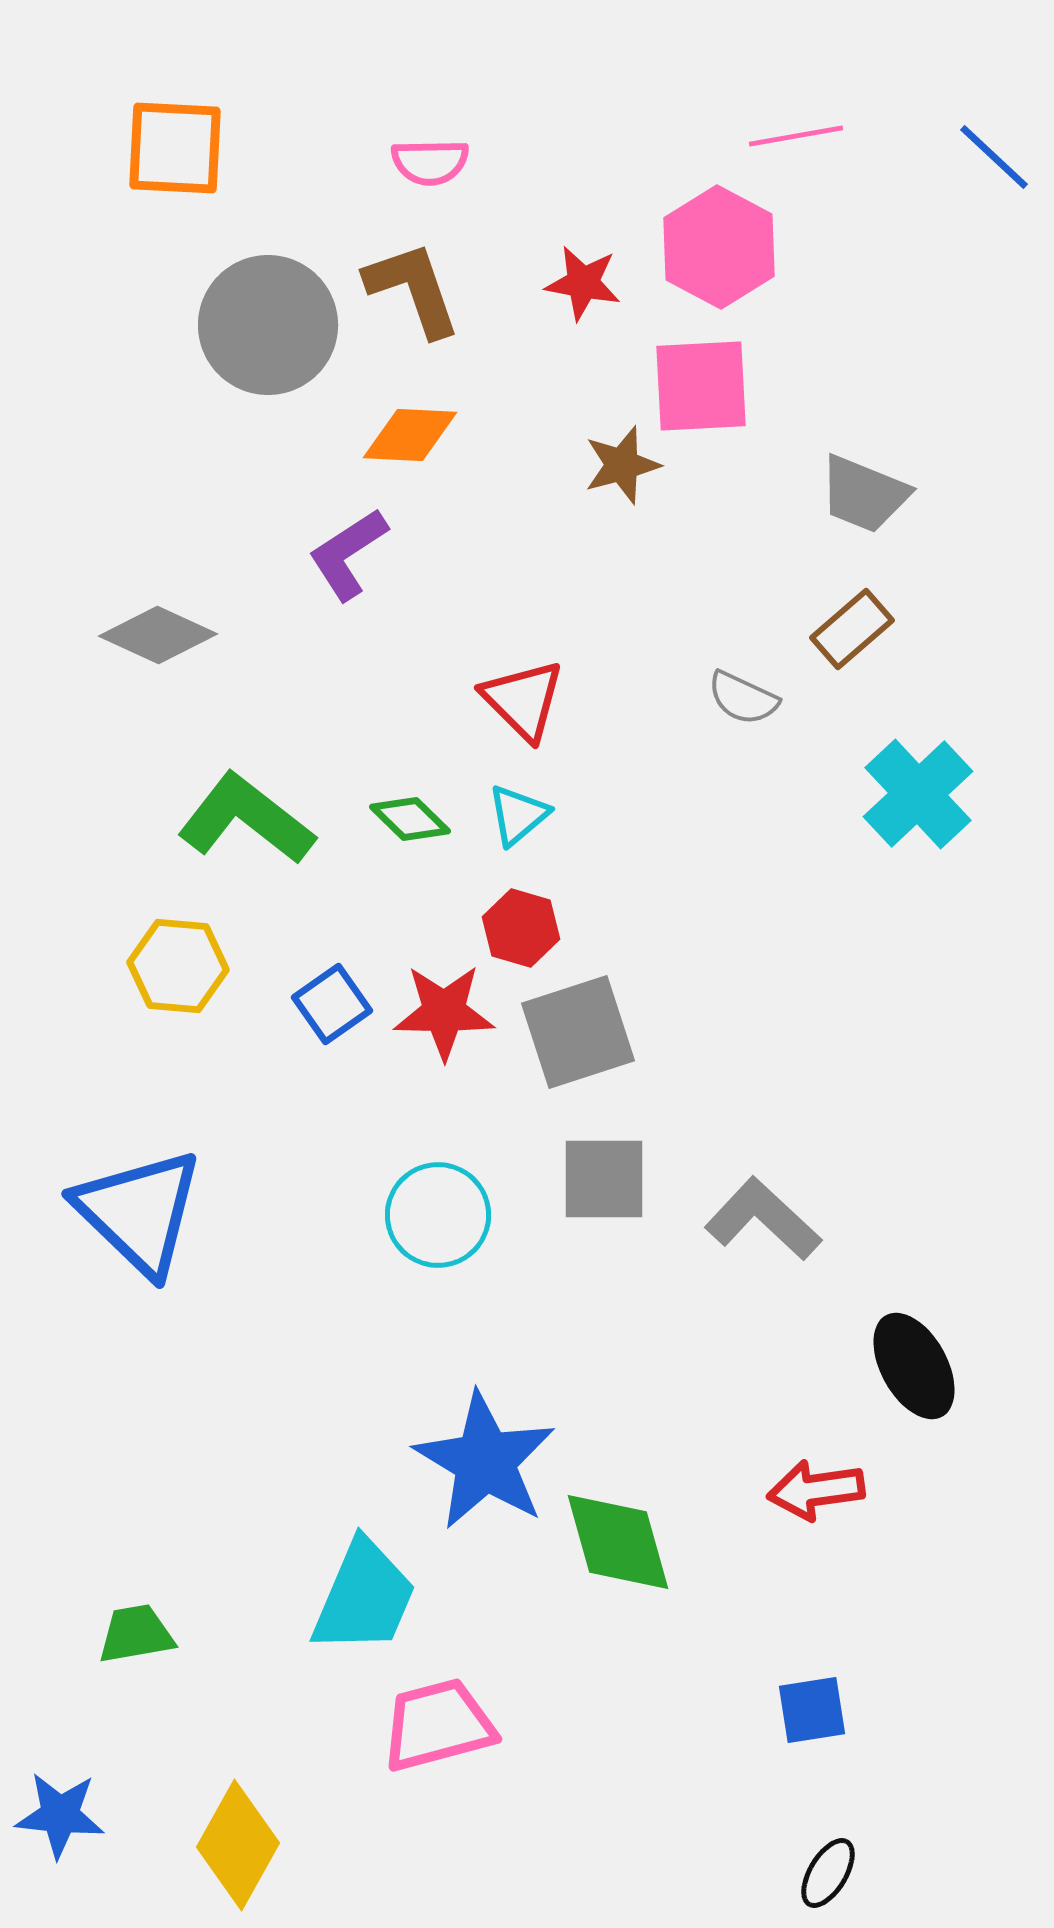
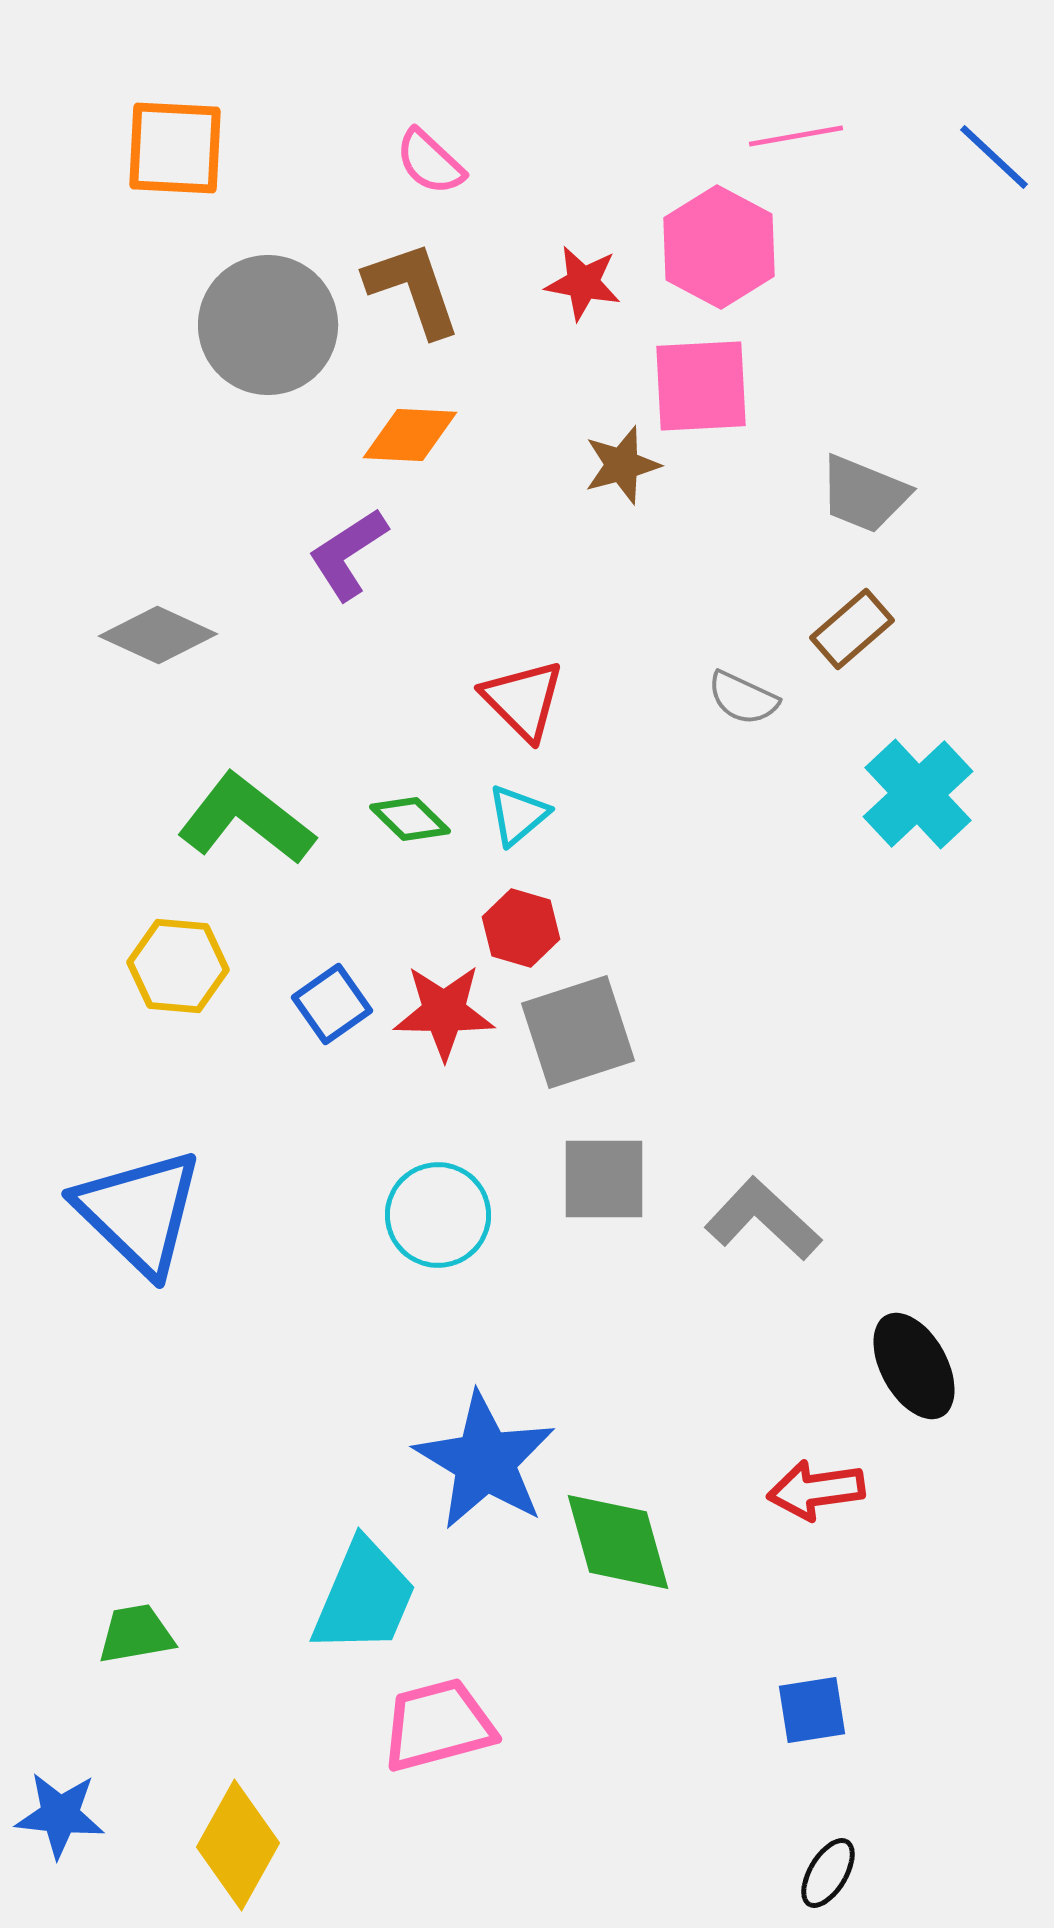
pink semicircle at (430, 162): rotated 44 degrees clockwise
